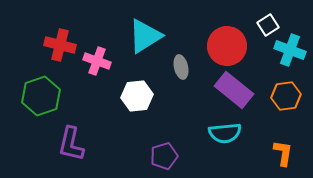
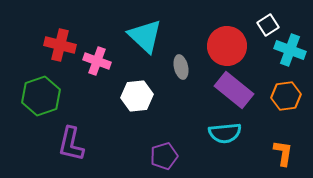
cyan triangle: rotated 45 degrees counterclockwise
